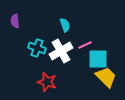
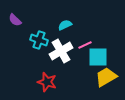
purple semicircle: moved 1 px up; rotated 40 degrees counterclockwise
cyan semicircle: rotated 96 degrees counterclockwise
cyan cross: moved 2 px right, 8 px up
cyan square: moved 2 px up
yellow trapezoid: rotated 75 degrees counterclockwise
